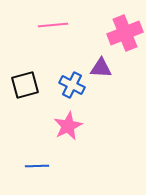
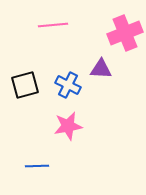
purple triangle: moved 1 px down
blue cross: moved 4 px left
pink star: rotated 16 degrees clockwise
